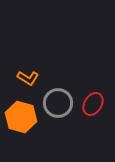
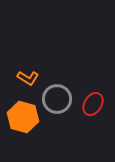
gray circle: moved 1 px left, 4 px up
orange hexagon: moved 2 px right
